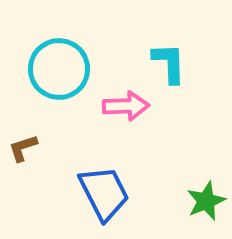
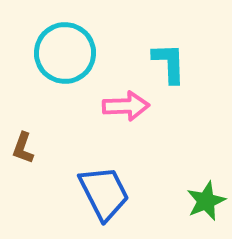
cyan circle: moved 6 px right, 16 px up
brown L-shape: rotated 52 degrees counterclockwise
